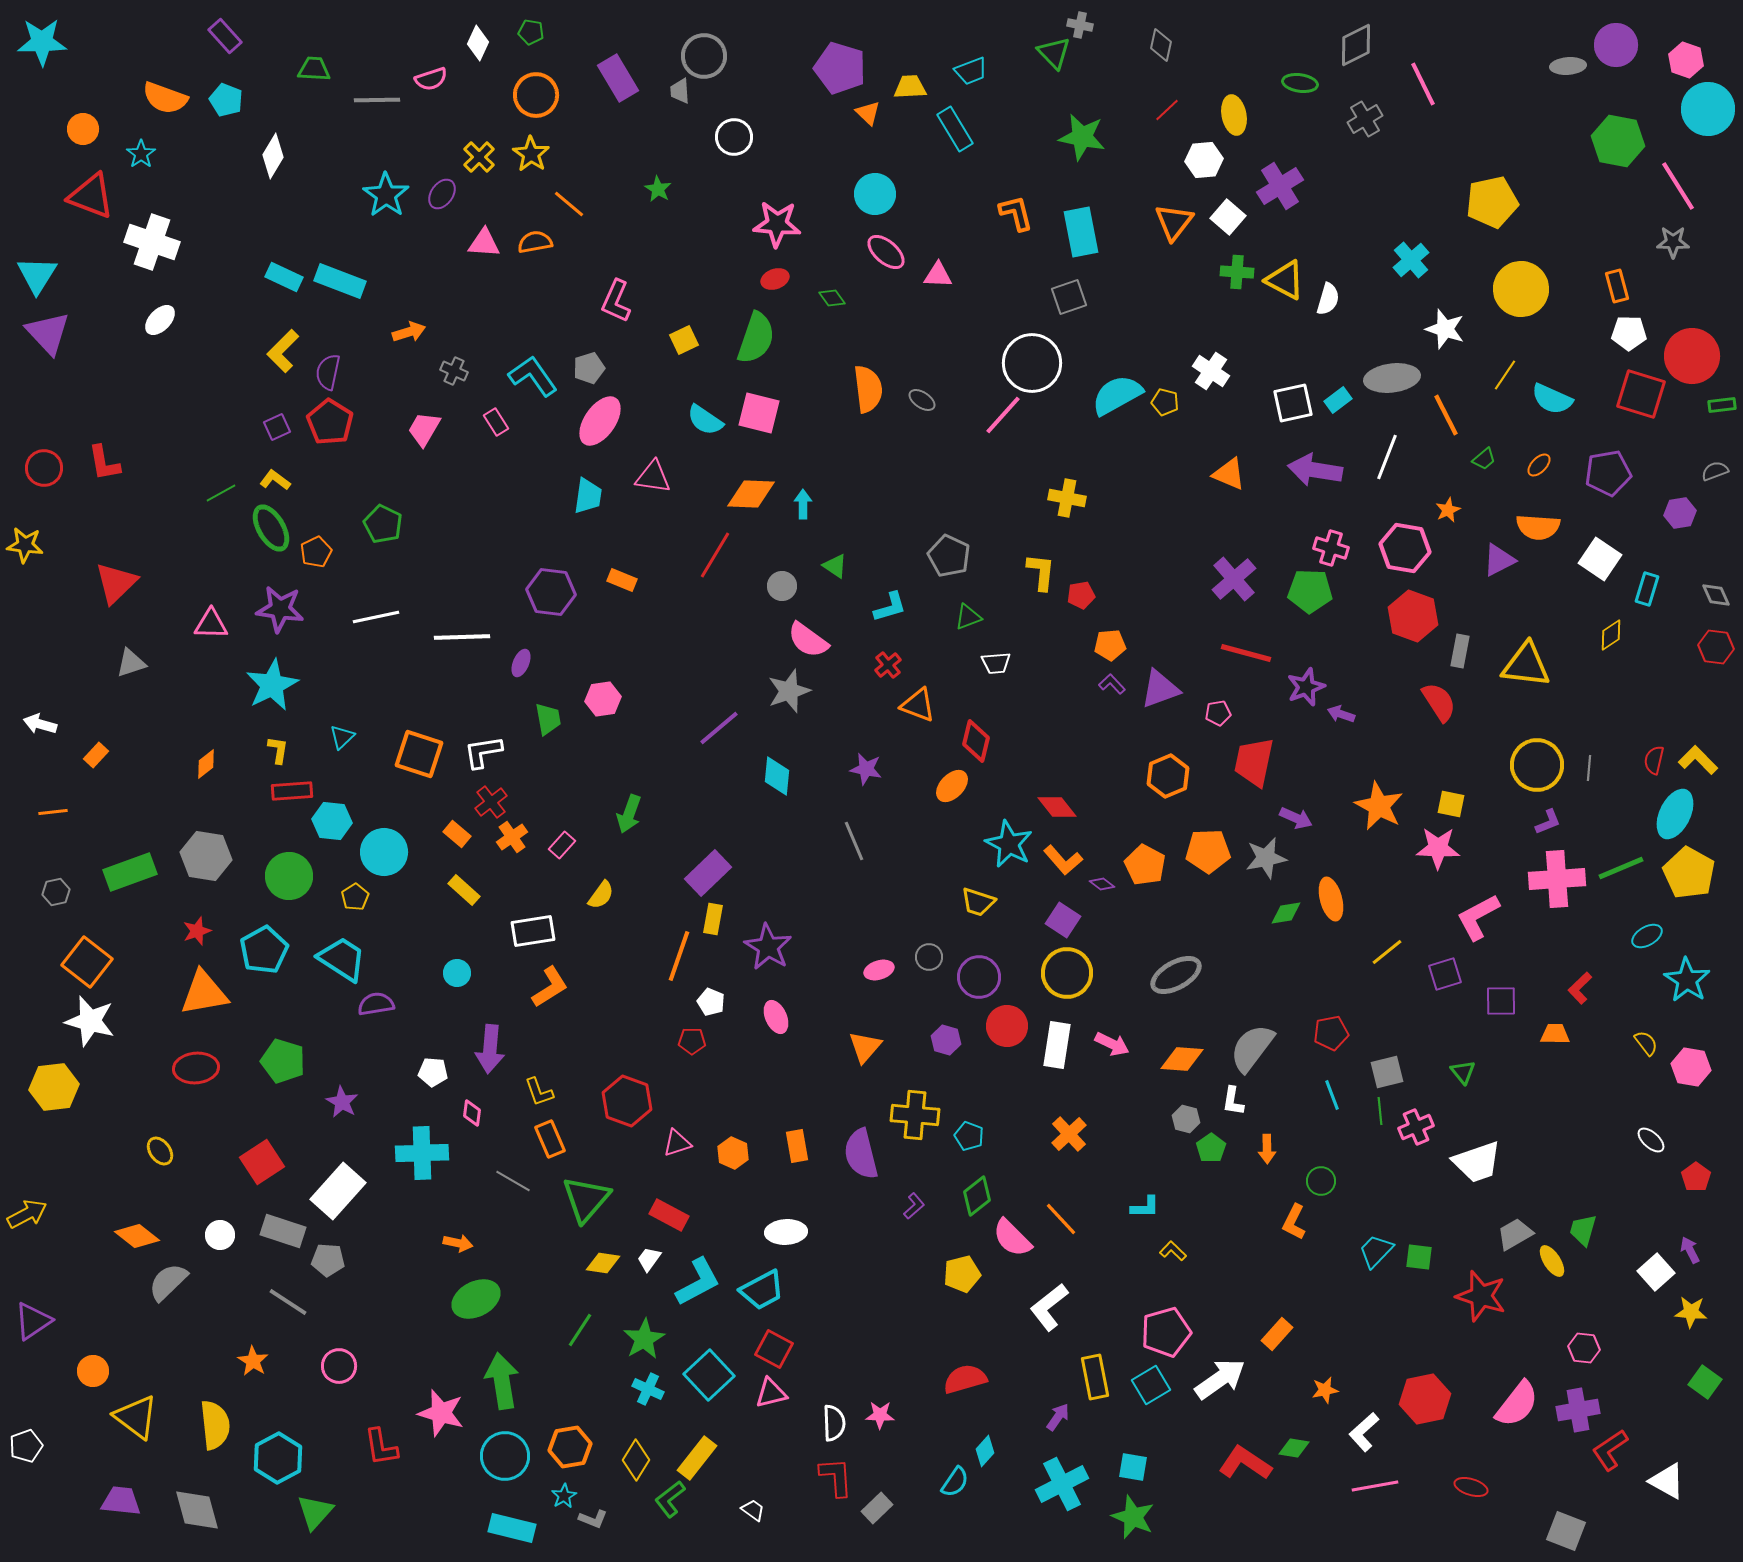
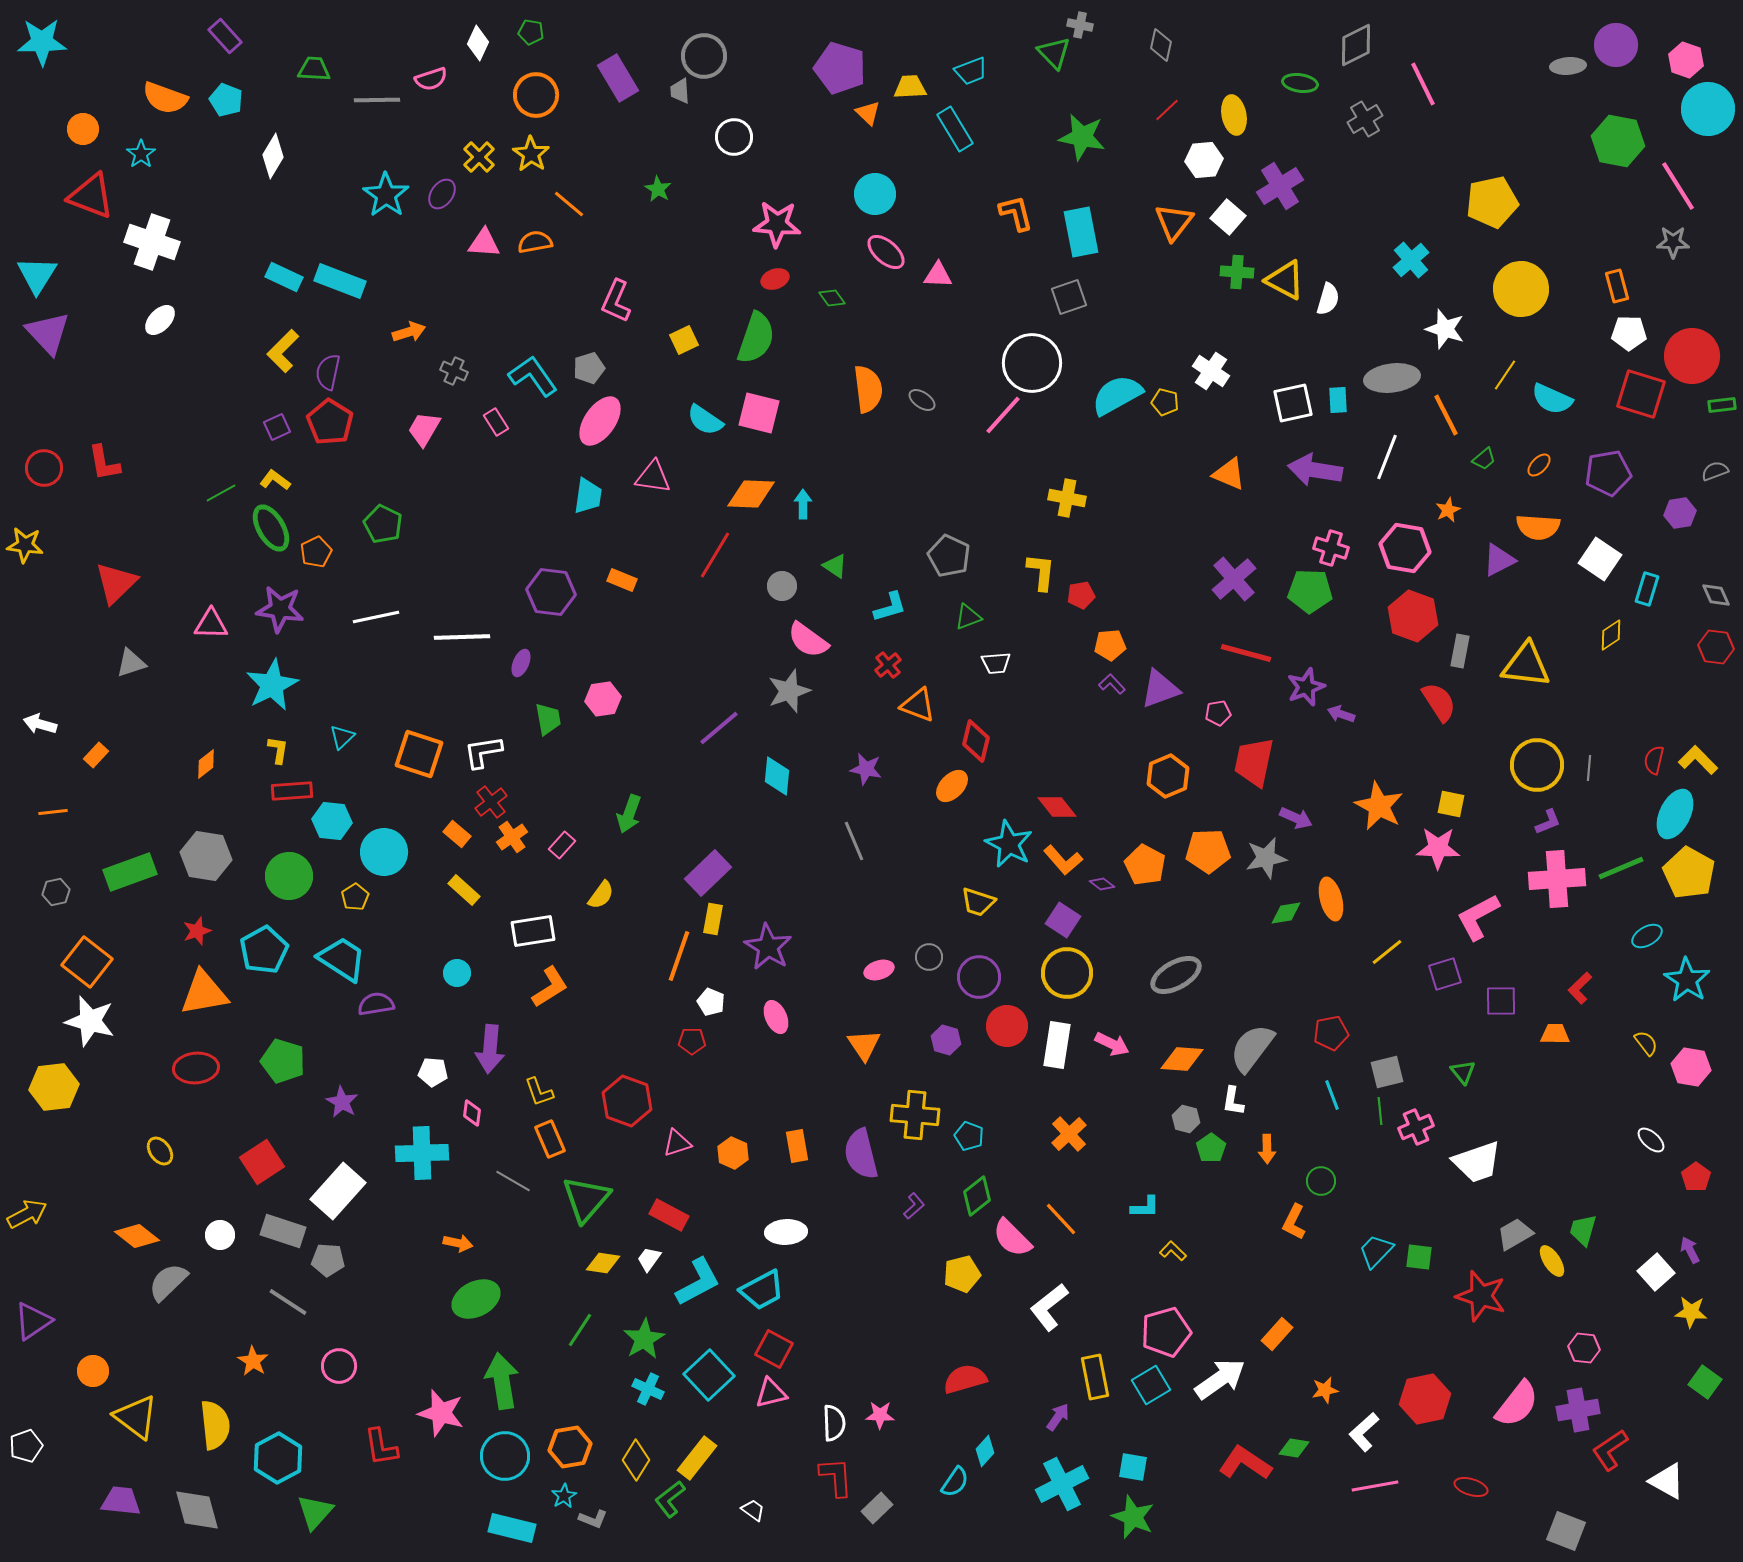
cyan rectangle at (1338, 400): rotated 56 degrees counterclockwise
orange triangle at (865, 1047): moved 1 px left, 2 px up; rotated 15 degrees counterclockwise
